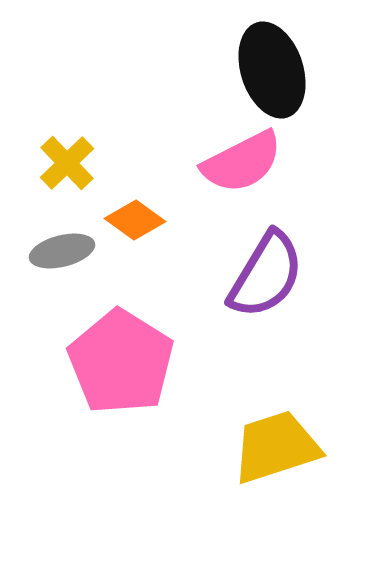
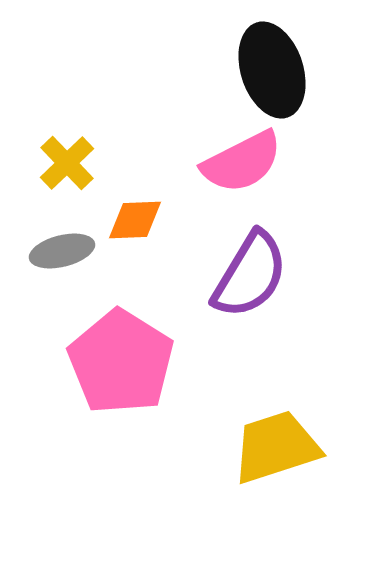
orange diamond: rotated 38 degrees counterclockwise
purple semicircle: moved 16 px left
